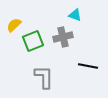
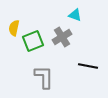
yellow semicircle: moved 3 px down; rotated 35 degrees counterclockwise
gray cross: moved 1 px left; rotated 18 degrees counterclockwise
